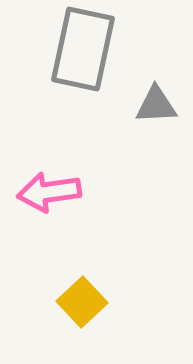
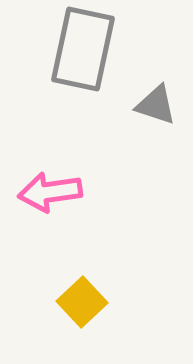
gray triangle: rotated 21 degrees clockwise
pink arrow: moved 1 px right
